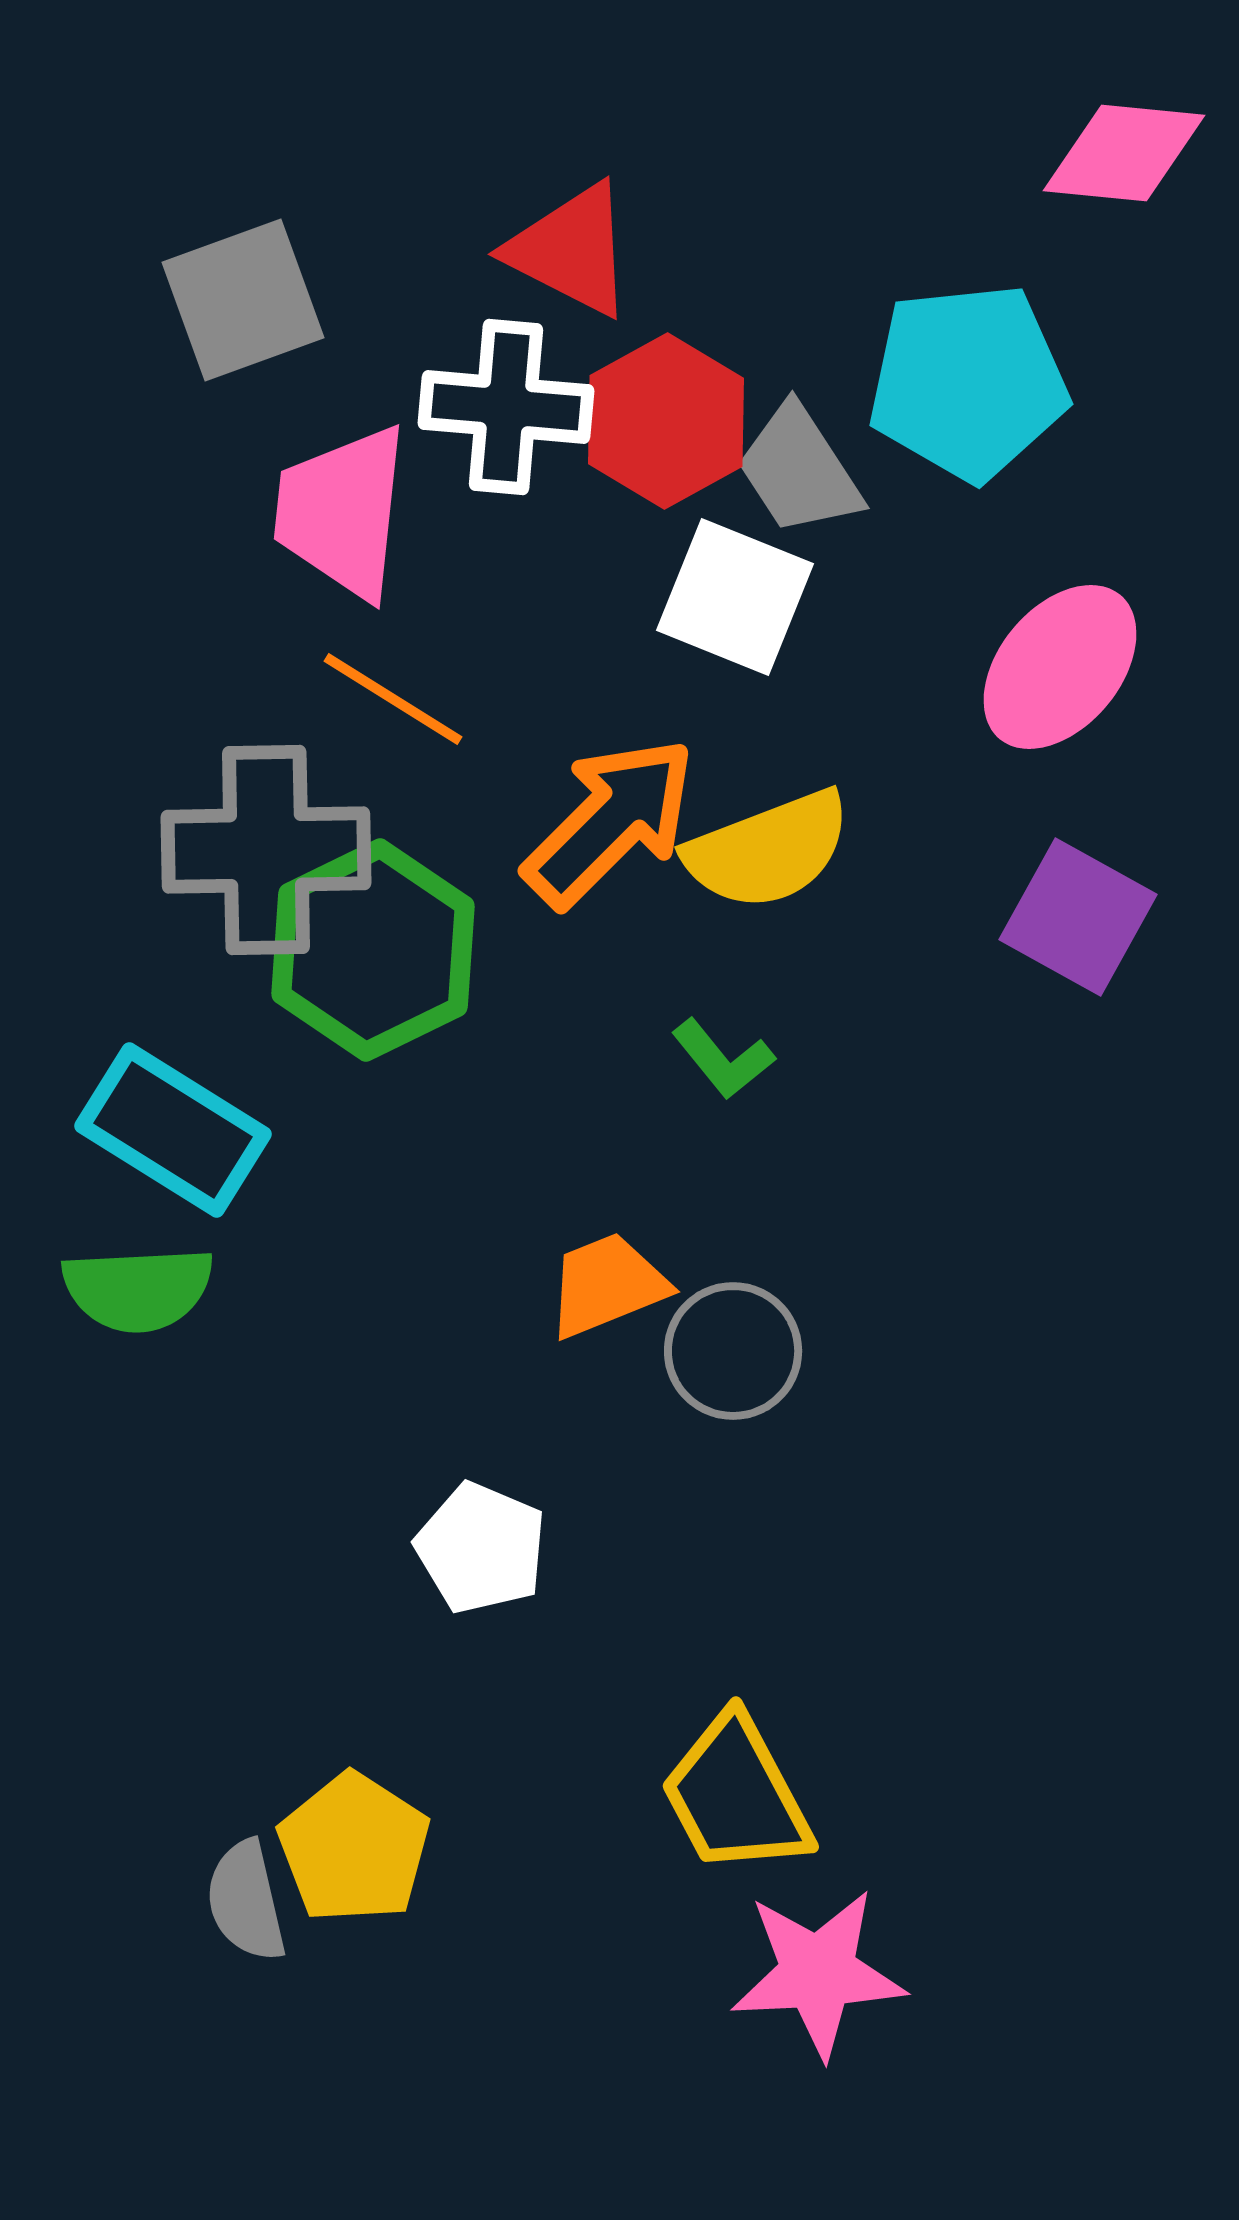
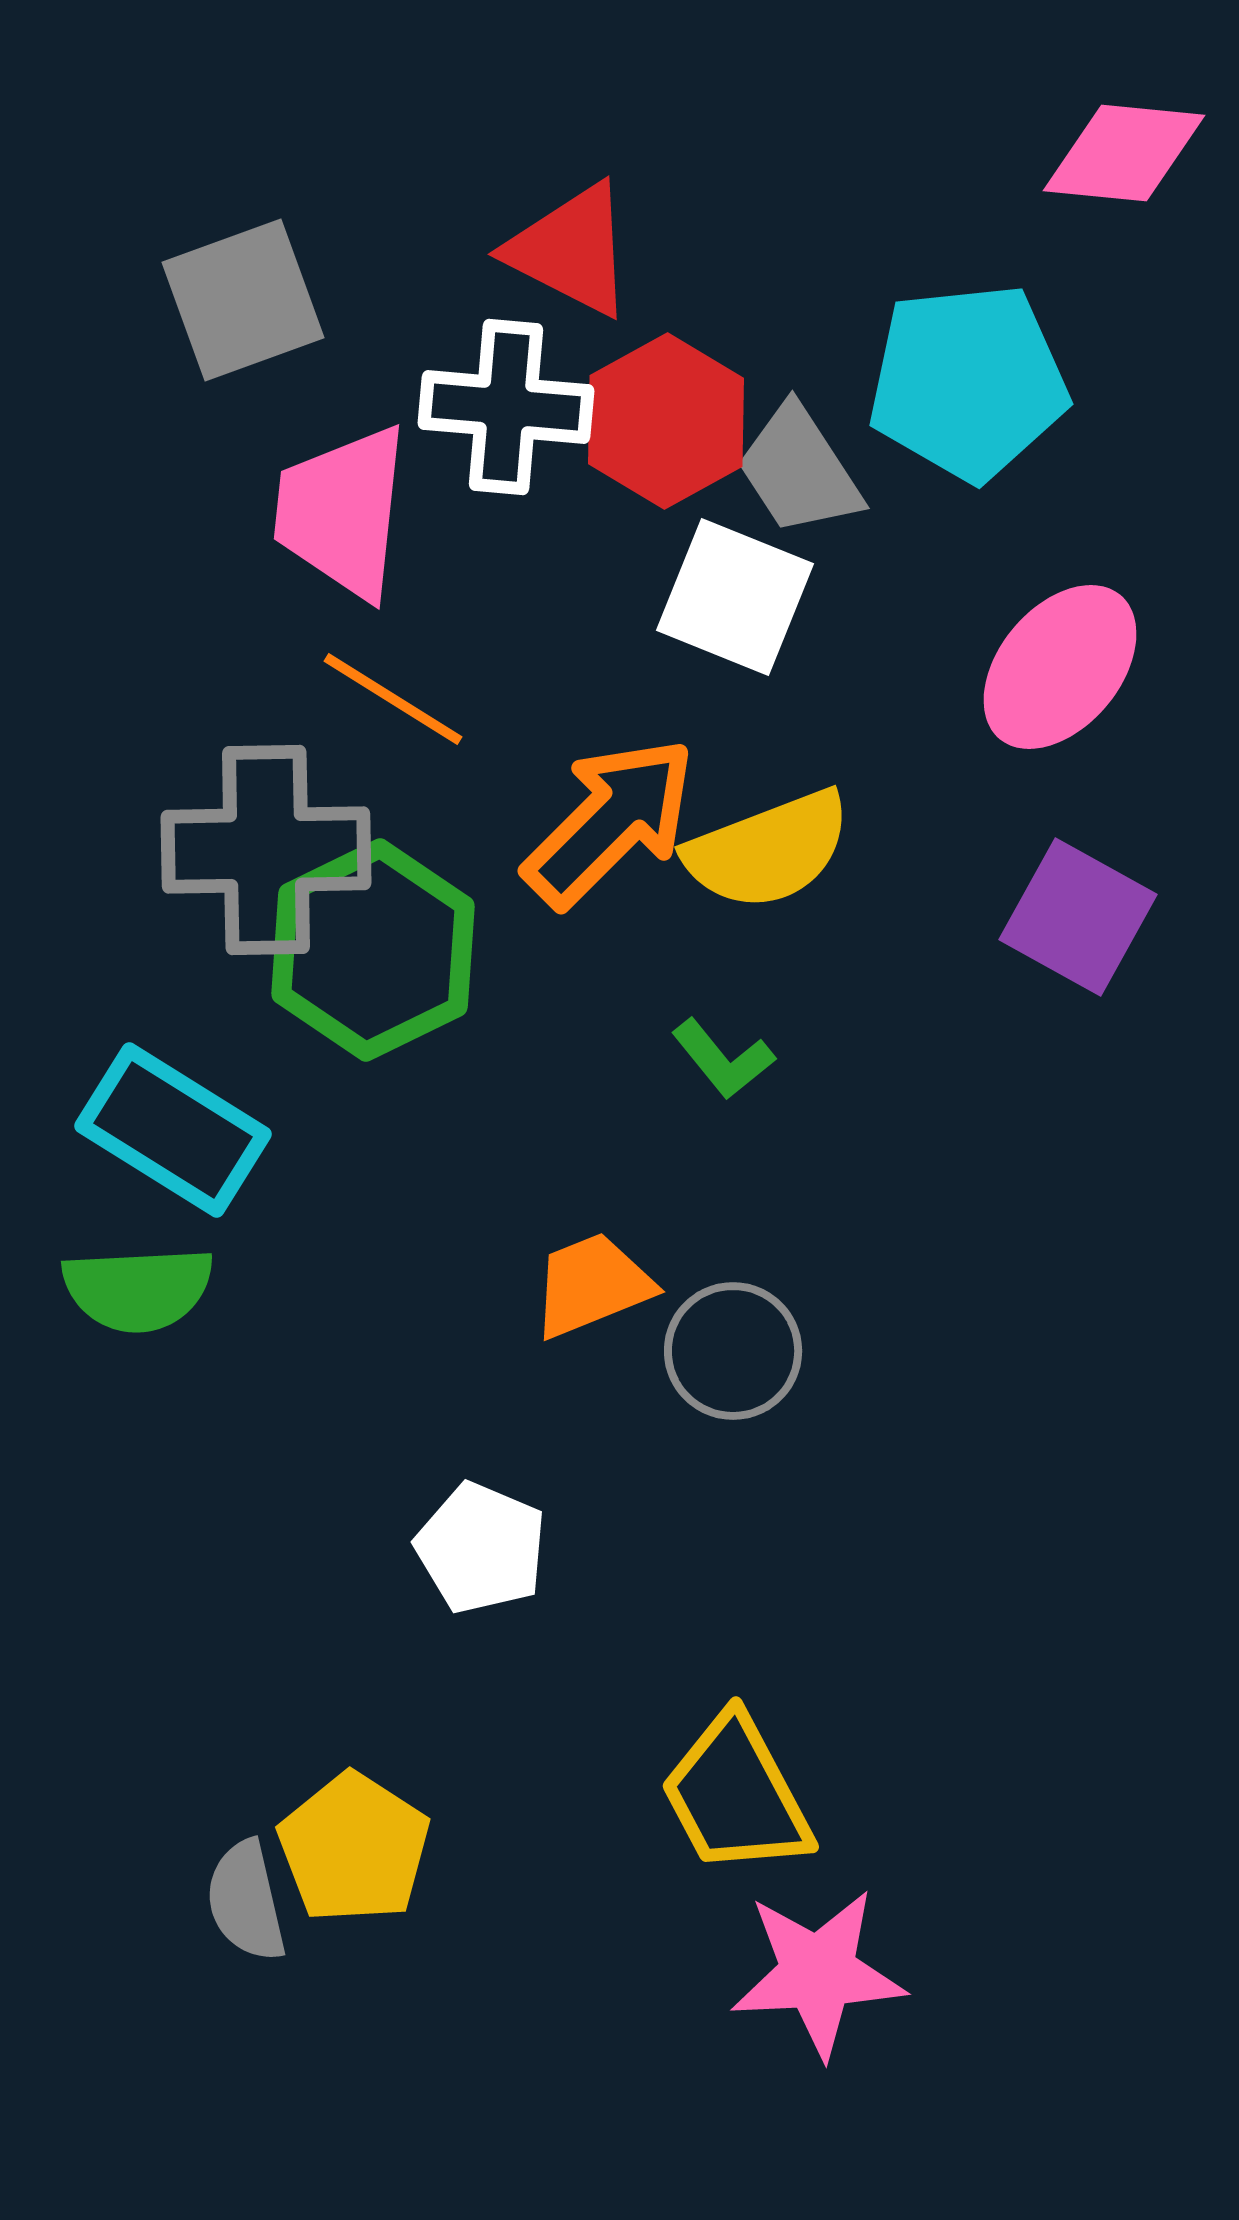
orange trapezoid: moved 15 px left
